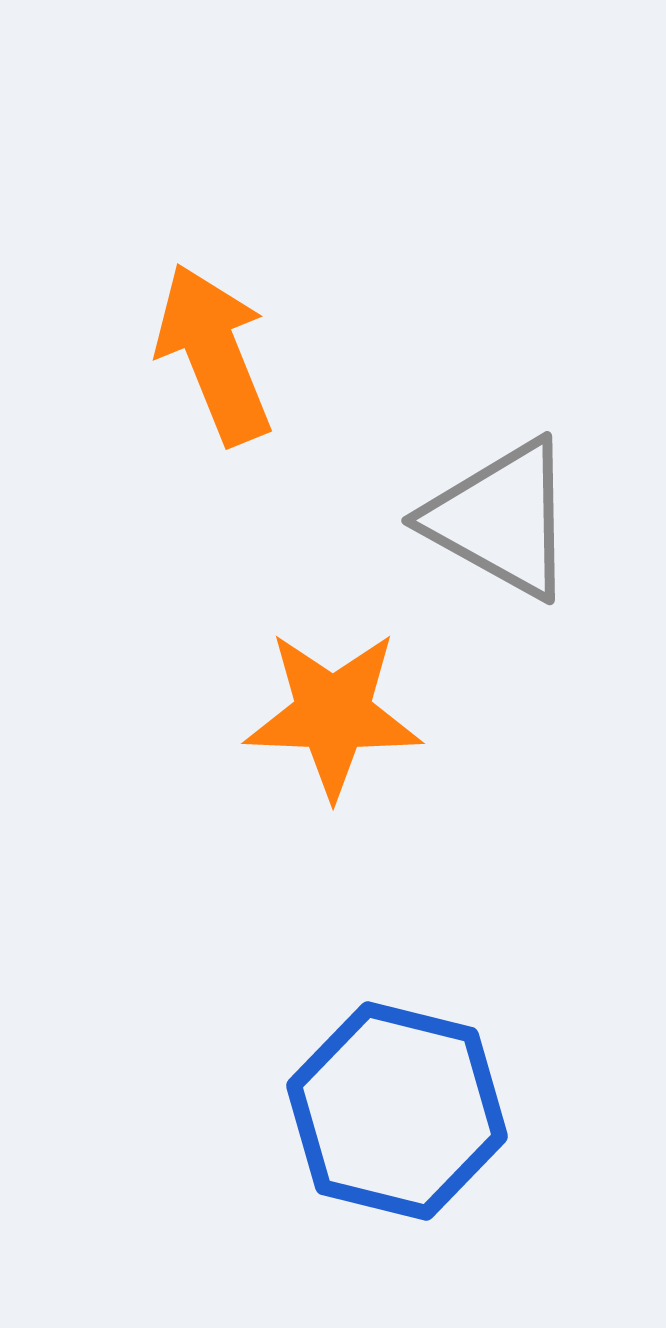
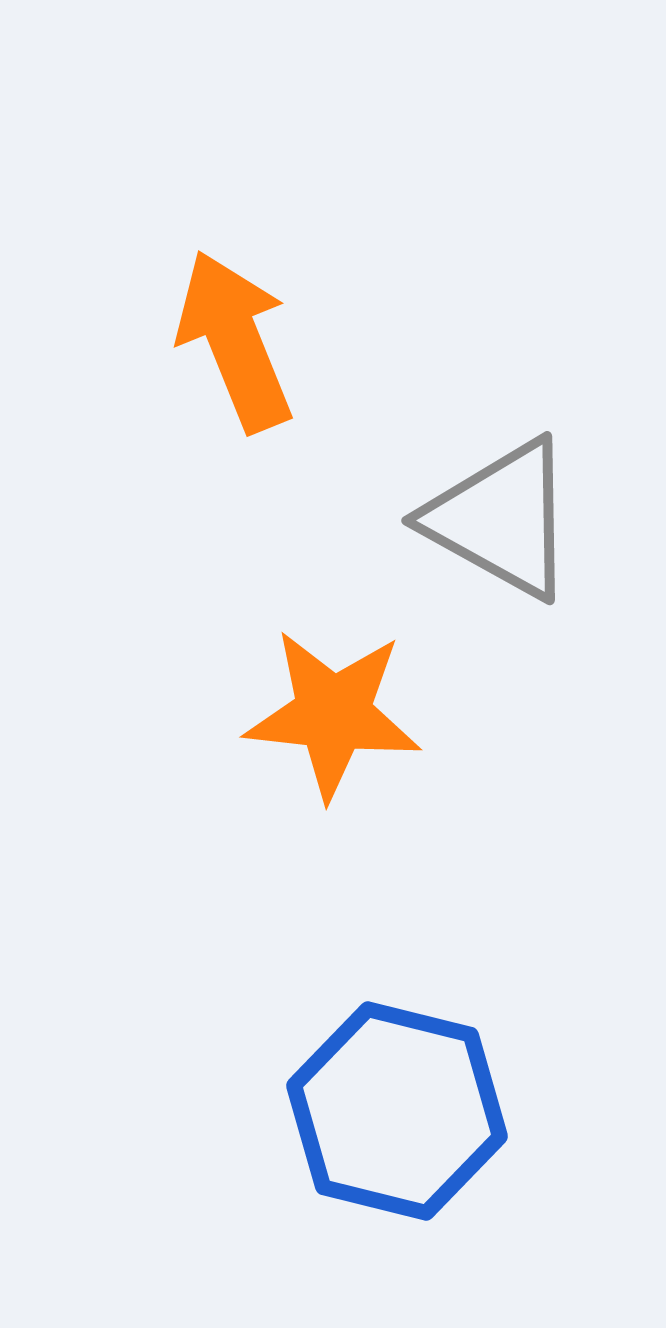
orange arrow: moved 21 px right, 13 px up
orange star: rotated 4 degrees clockwise
